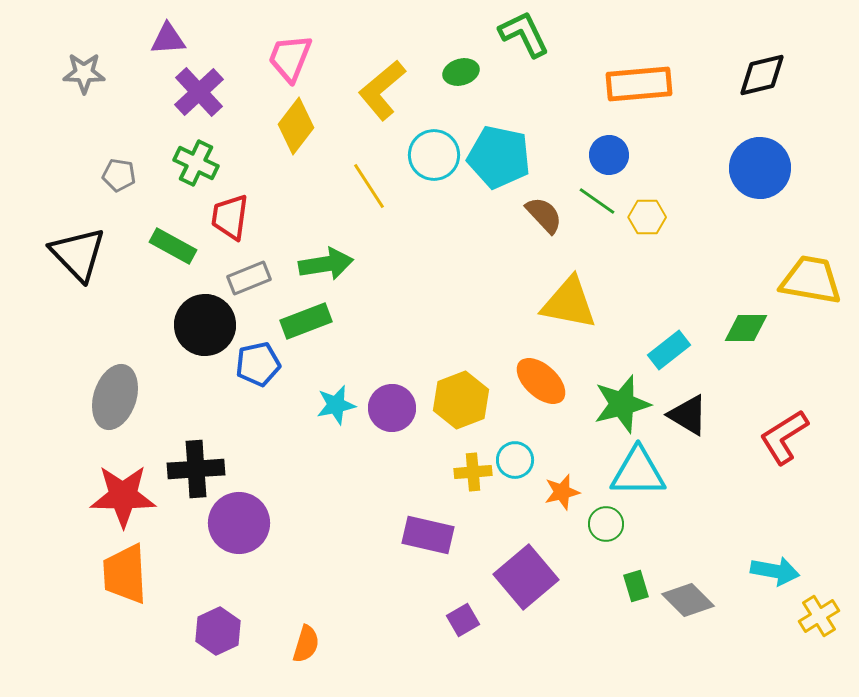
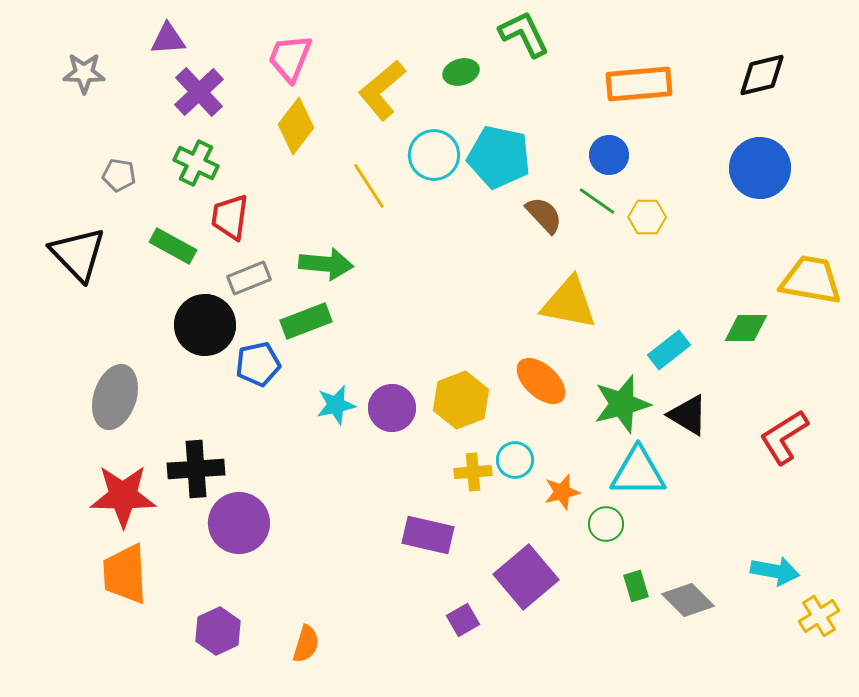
green arrow at (326, 264): rotated 14 degrees clockwise
